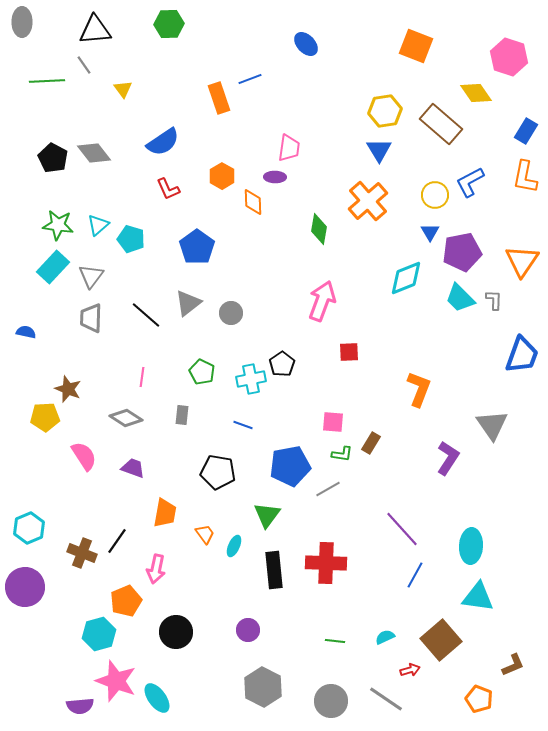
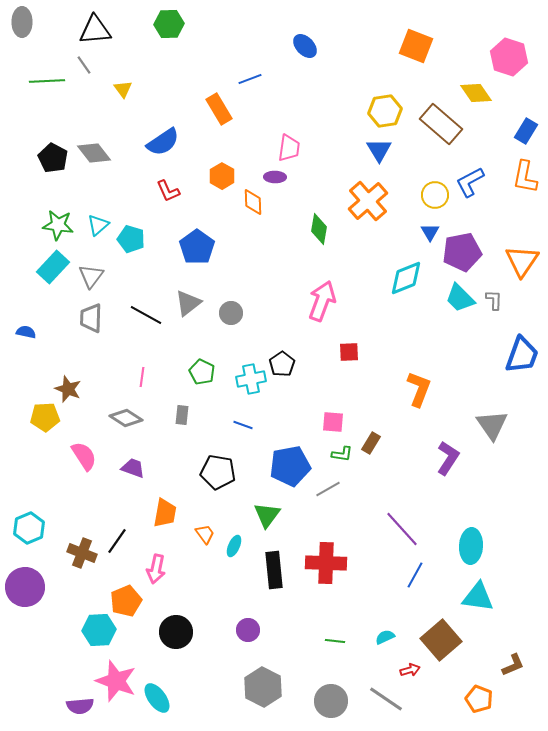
blue ellipse at (306, 44): moved 1 px left, 2 px down
orange rectangle at (219, 98): moved 11 px down; rotated 12 degrees counterclockwise
red L-shape at (168, 189): moved 2 px down
black line at (146, 315): rotated 12 degrees counterclockwise
cyan hexagon at (99, 634): moved 4 px up; rotated 12 degrees clockwise
